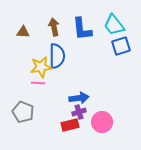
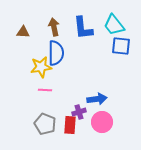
blue L-shape: moved 1 px right, 1 px up
blue square: rotated 24 degrees clockwise
blue semicircle: moved 1 px left, 3 px up
pink line: moved 7 px right, 7 px down
blue arrow: moved 18 px right, 1 px down
gray pentagon: moved 22 px right, 12 px down
red rectangle: rotated 72 degrees counterclockwise
